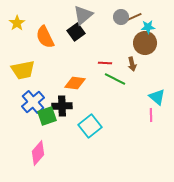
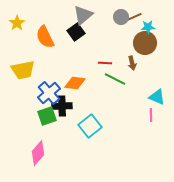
brown arrow: moved 1 px up
cyan triangle: rotated 18 degrees counterclockwise
blue cross: moved 16 px right, 9 px up
